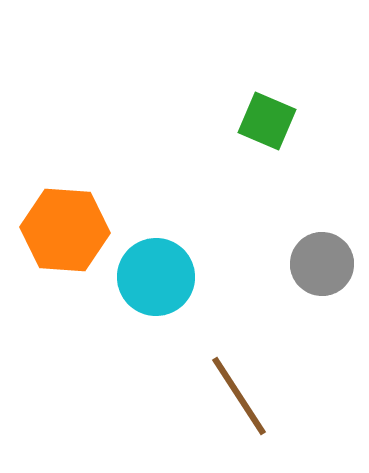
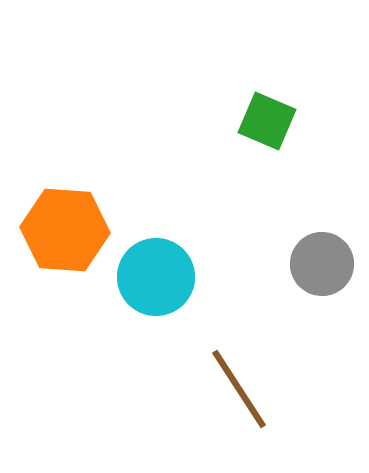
brown line: moved 7 px up
